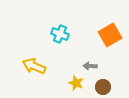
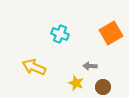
orange square: moved 1 px right, 2 px up
yellow arrow: moved 1 px down
